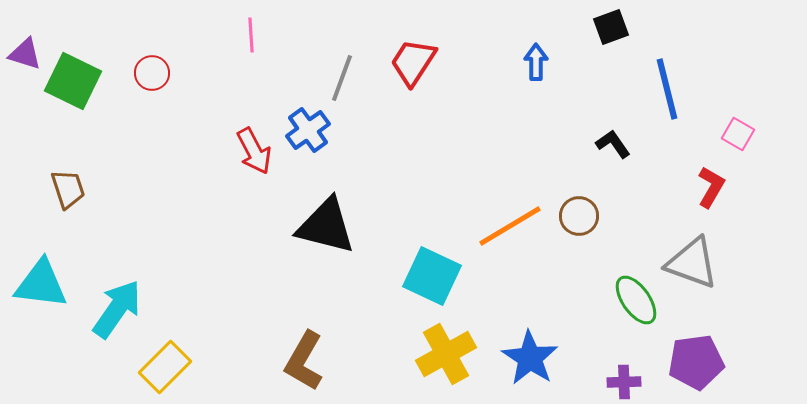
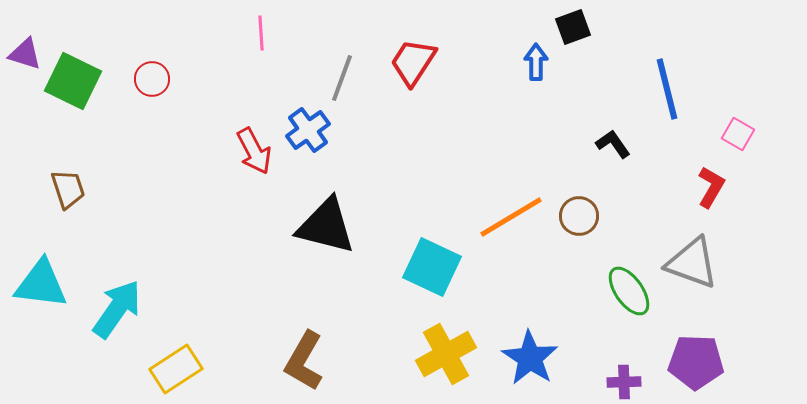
black square: moved 38 px left
pink line: moved 10 px right, 2 px up
red circle: moved 6 px down
orange line: moved 1 px right, 9 px up
cyan square: moved 9 px up
green ellipse: moved 7 px left, 9 px up
purple pentagon: rotated 10 degrees clockwise
yellow rectangle: moved 11 px right, 2 px down; rotated 12 degrees clockwise
